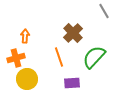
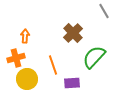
orange line: moved 6 px left, 8 px down
